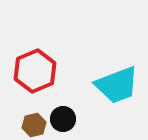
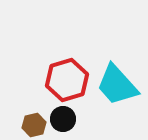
red hexagon: moved 32 px right, 9 px down; rotated 6 degrees clockwise
cyan trapezoid: rotated 69 degrees clockwise
